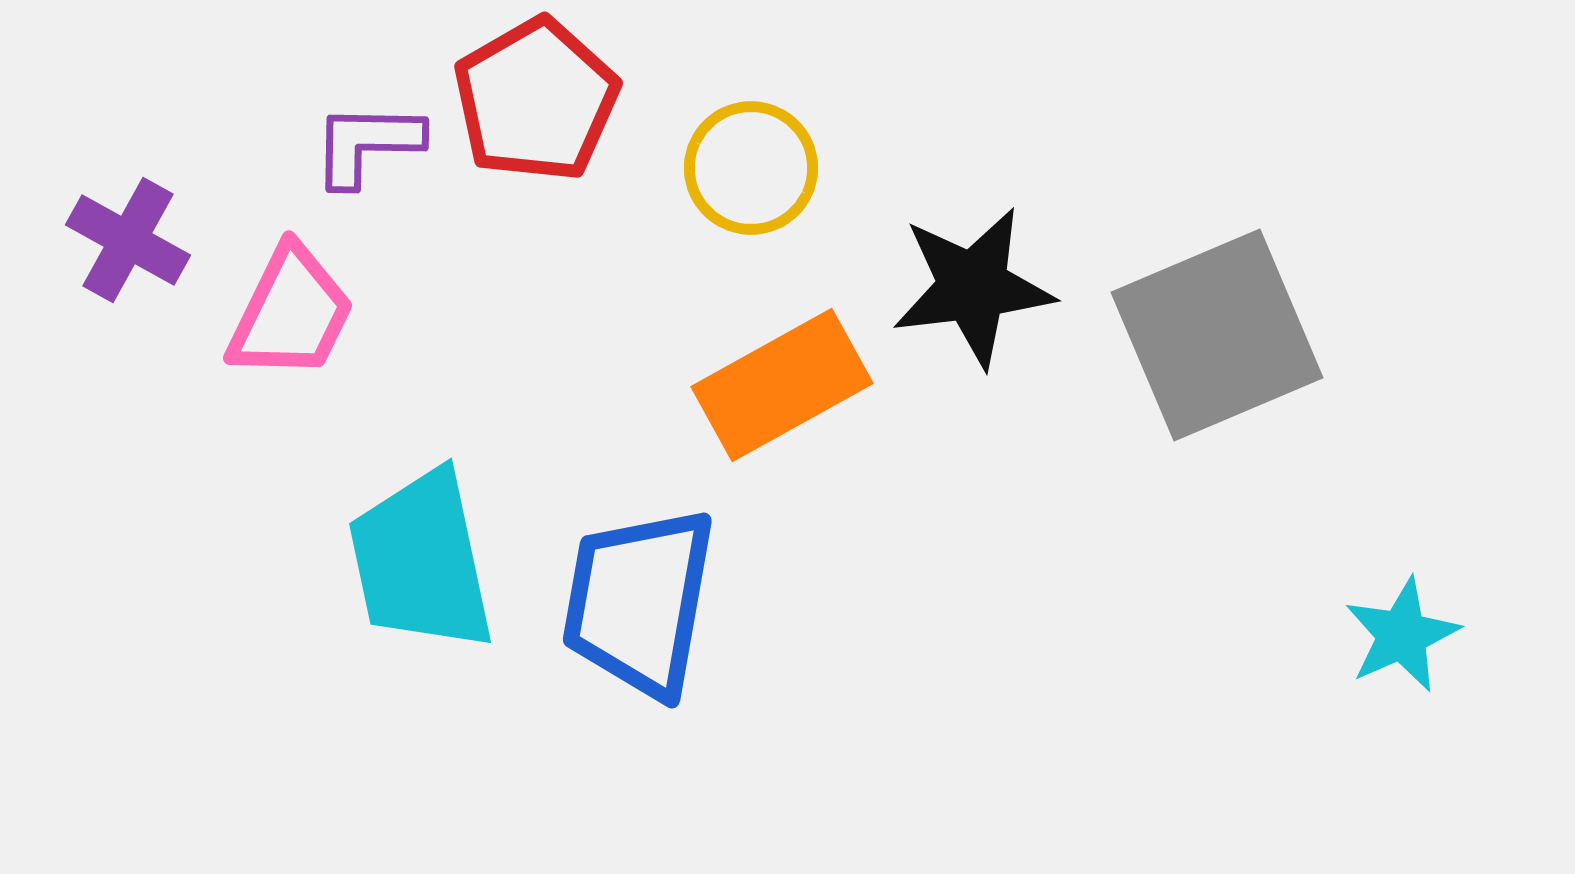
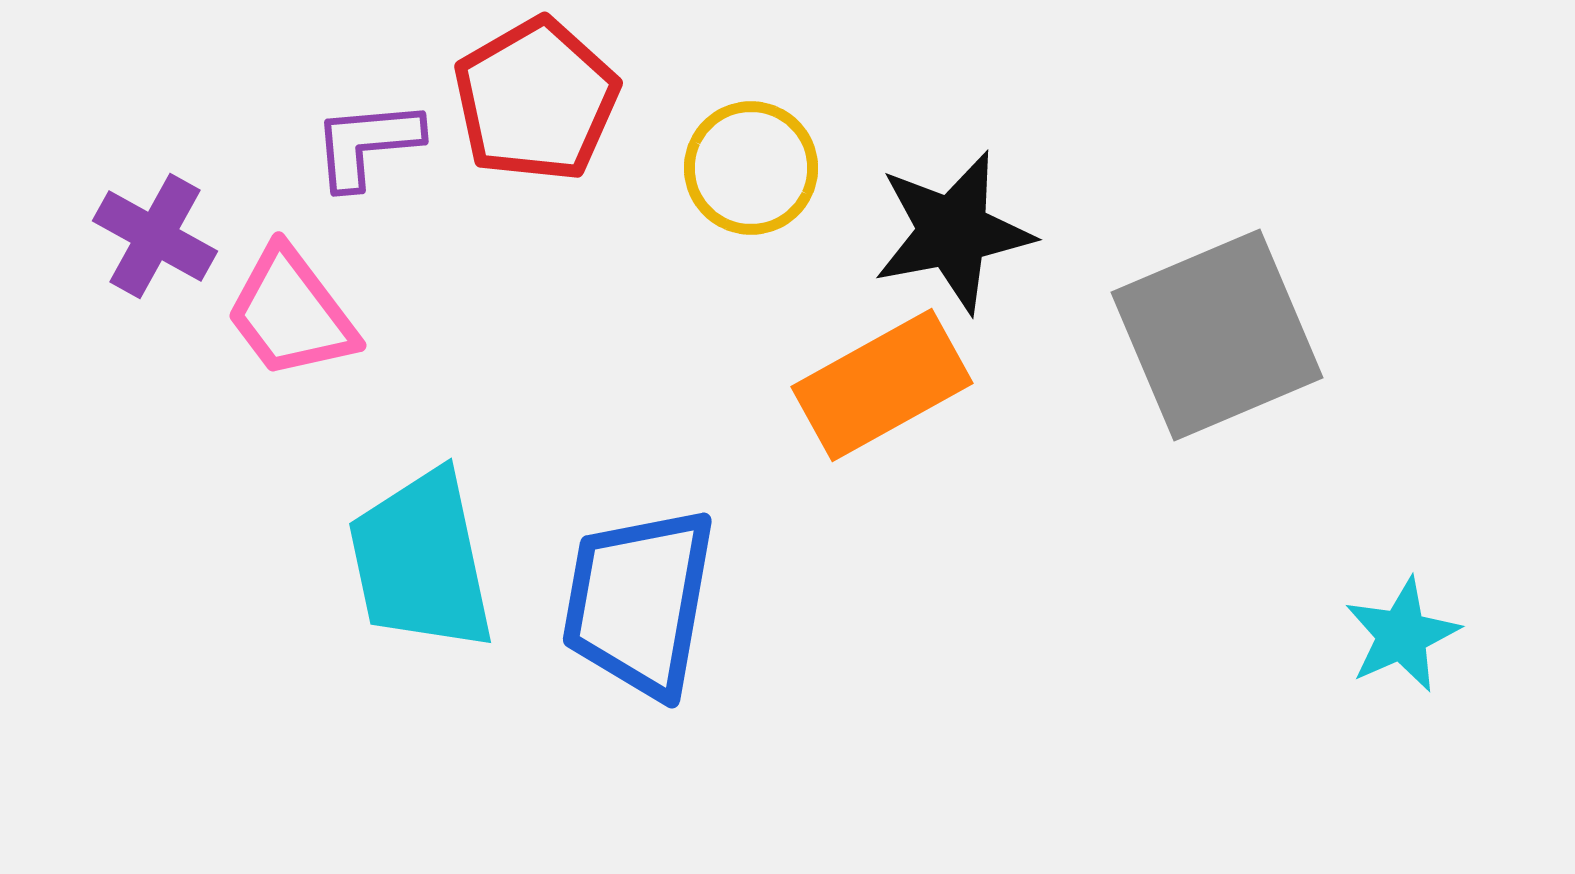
purple L-shape: rotated 6 degrees counterclockwise
purple cross: moved 27 px right, 4 px up
black star: moved 20 px left, 55 px up; rotated 4 degrees counterclockwise
pink trapezoid: rotated 117 degrees clockwise
orange rectangle: moved 100 px right
